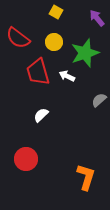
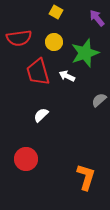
red semicircle: moved 1 px right; rotated 45 degrees counterclockwise
